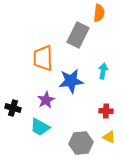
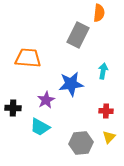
orange trapezoid: moved 15 px left; rotated 96 degrees clockwise
blue star: moved 3 px down
black cross: rotated 14 degrees counterclockwise
yellow triangle: rotated 48 degrees clockwise
